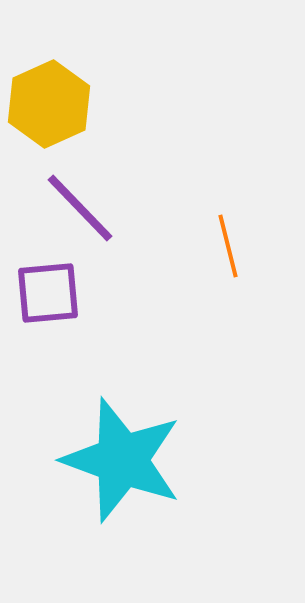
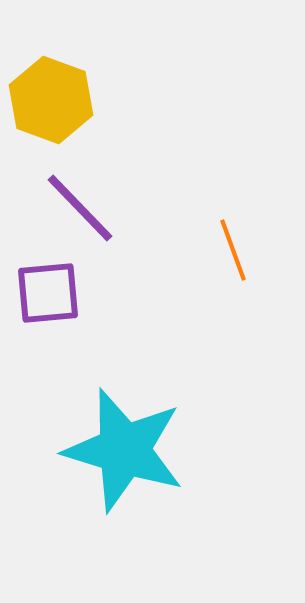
yellow hexagon: moved 2 px right, 4 px up; rotated 16 degrees counterclockwise
orange line: moved 5 px right, 4 px down; rotated 6 degrees counterclockwise
cyan star: moved 2 px right, 10 px up; rotated 3 degrees counterclockwise
